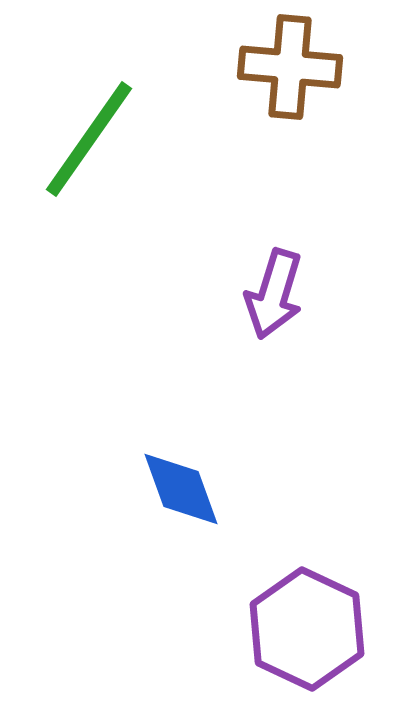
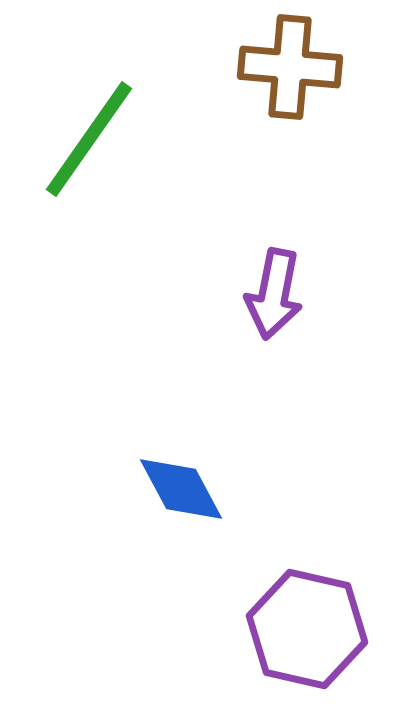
purple arrow: rotated 6 degrees counterclockwise
blue diamond: rotated 8 degrees counterclockwise
purple hexagon: rotated 12 degrees counterclockwise
